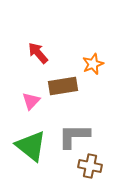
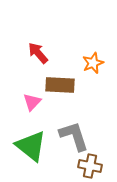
orange star: moved 1 px up
brown rectangle: moved 3 px left, 1 px up; rotated 12 degrees clockwise
pink triangle: moved 1 px right, 1 px down
gray L-shape: rotated 72 degrees clockwise
